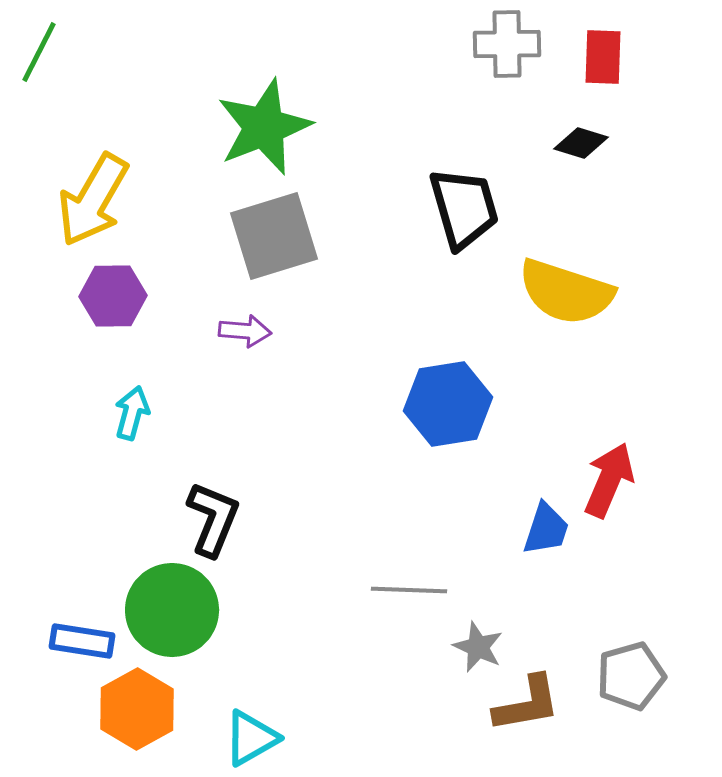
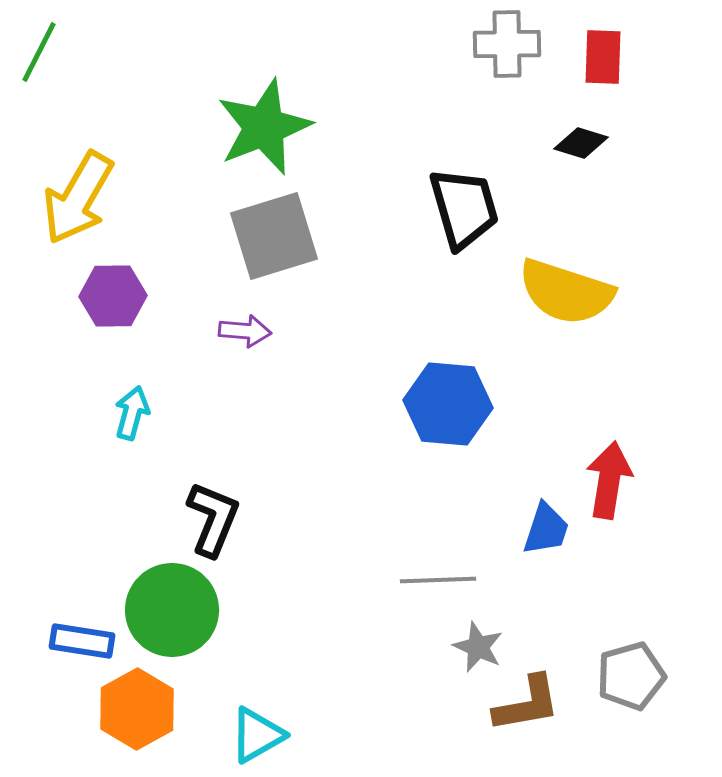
yellow arrow: moved 15 px left, 2 px up
blue hexagon: rotated 14 degrees clockwise
red arrow: rotated 14 degrees counterclockwise
gray line: moved 29 px right, 10 px up; rotated 4 degrees counterclockwise
cyan triangle: moved 6 px right, 3 px up
